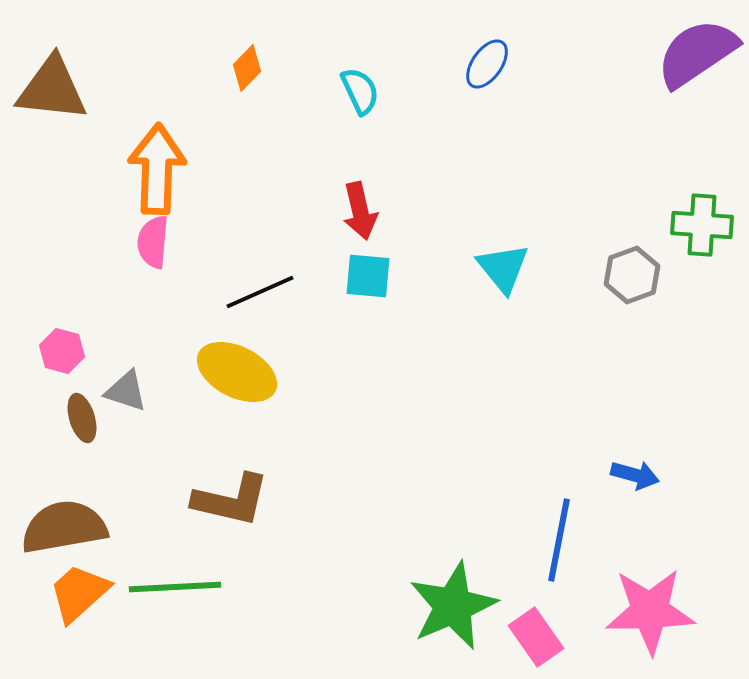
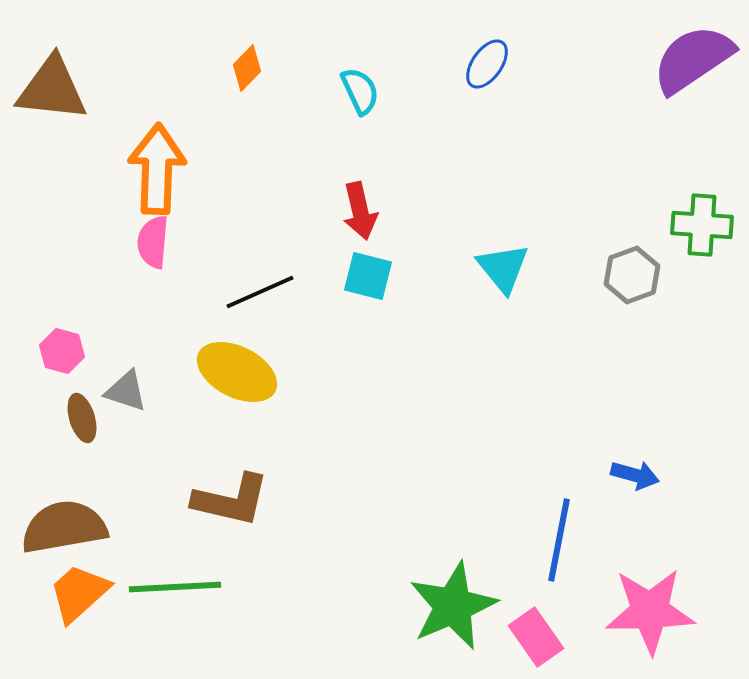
purple semicircle: moved 4 px left, 6 px down
cyan square: rotated 9 degrees clockwise
